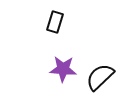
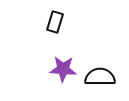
black semicircle: rotated 44 degrees clockwise
